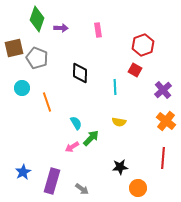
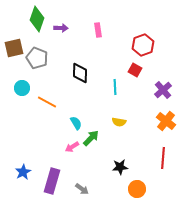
orange line: rotated 42 degrees counterclockwise
orange circle: moved 1 px left, 1 px down
